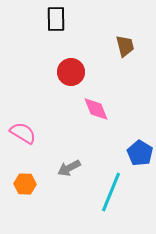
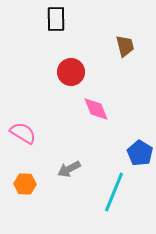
gray arrow: moved 1 px down
cyan line: moved 3 px right
